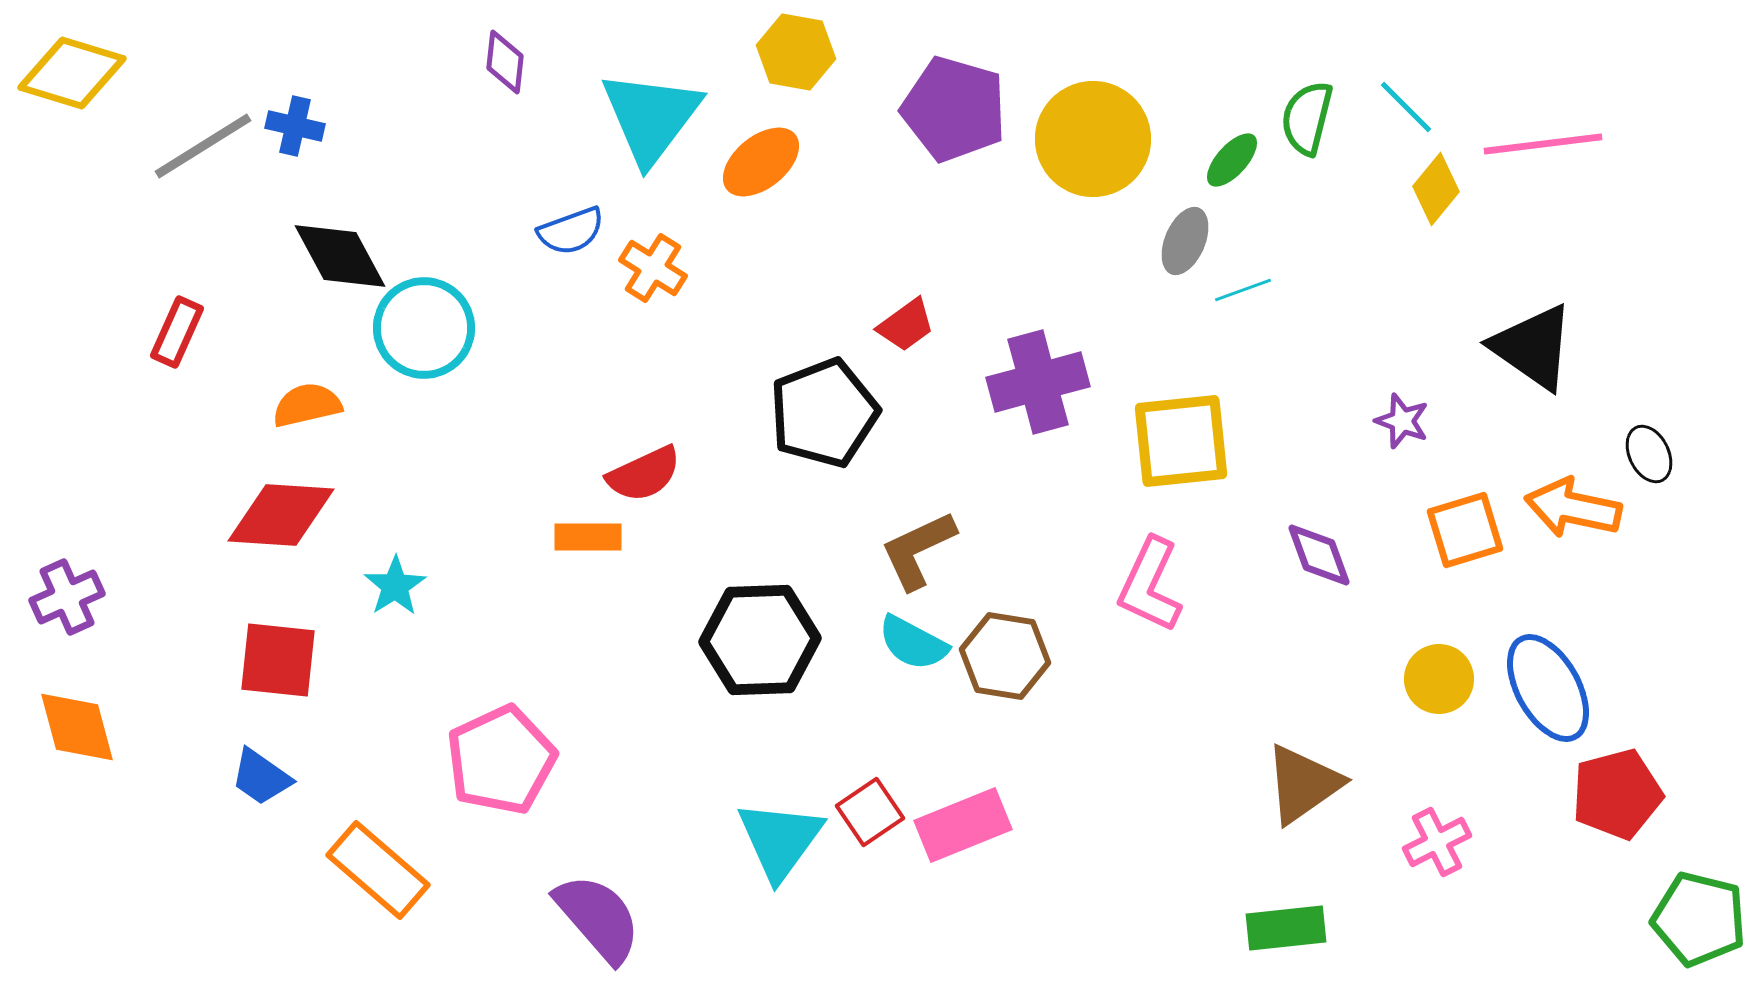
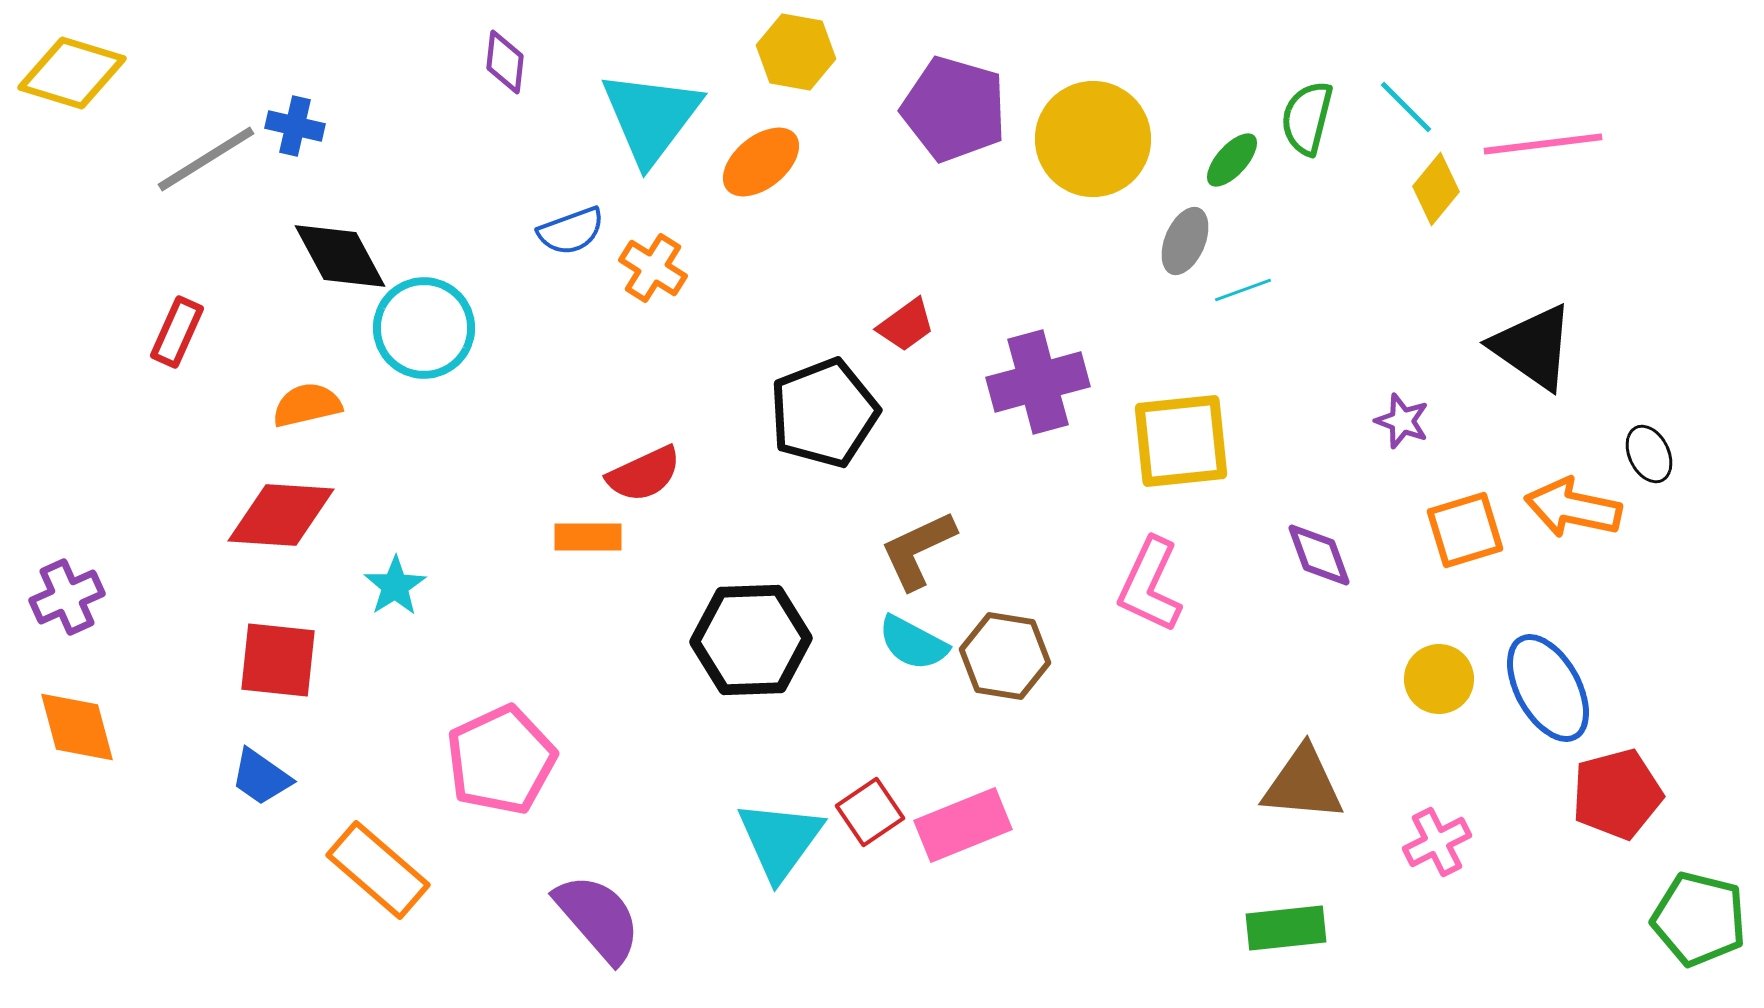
gray line at (203, 146): moved 3 px right, 13 px down
black hexagon at (760, 640): moved 9 px left
brown triangle at (1303, 784): rotated 40 degrees clockwise
